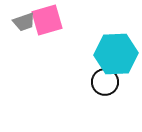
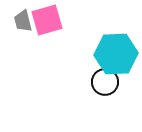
gray trapezoid: moved 1 px left, 1 px up; rotated 95 degrees clockwise
